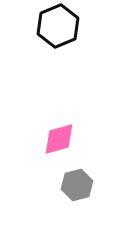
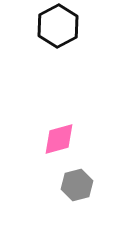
black hexagon: rotated 6 degrees counterclockwise
